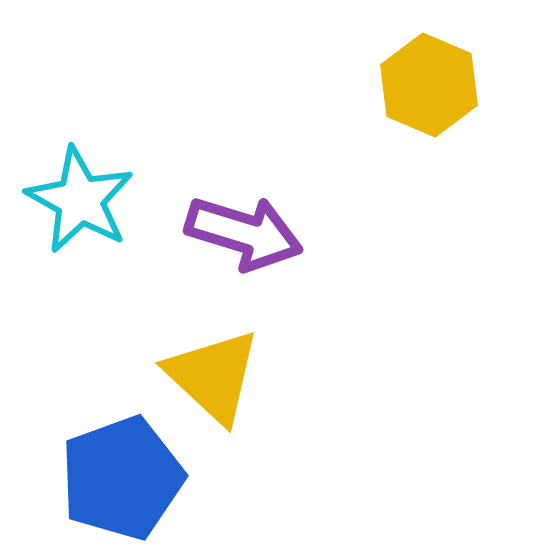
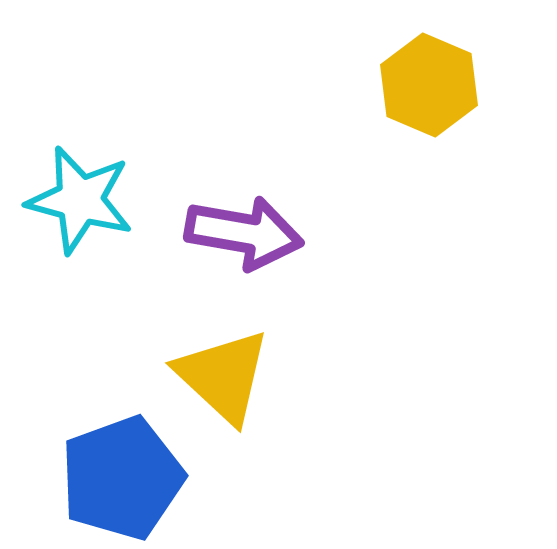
cyan star: rotated 14 degrees counterclockwise
purple arrow: rotated 7 degrees counterclockwise
yellow triangle: moved 10 px right
